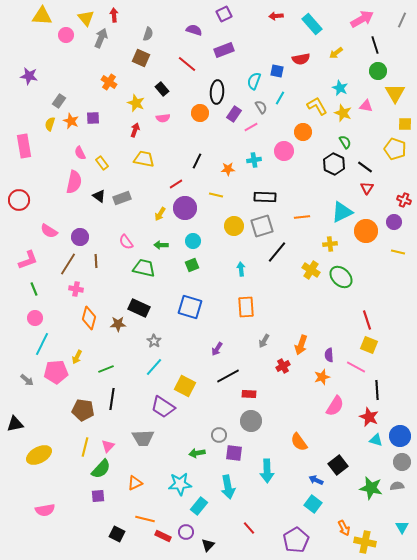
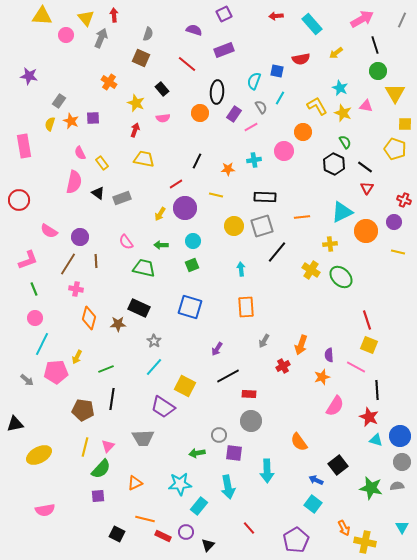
black triangle at (99, 196): moved 1 px left, 3 px up
